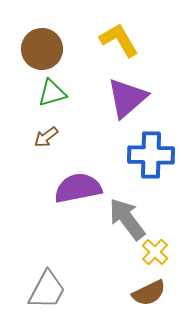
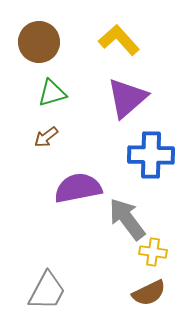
yellow L-shape: rotated 12 degrees counterclockwise
brown circle: moved 3 px left, 7 px up
yellow cross: moved 2 px left; rotated 36 degrees counterclockwise
gray trapezoid: moved 1 px down
